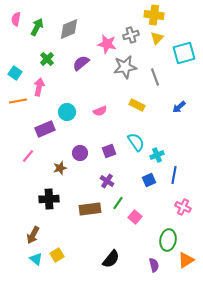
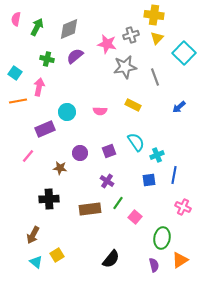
cyan square at (184, 53): rotated 30 degrees counterclockwise
green cross at (47, 59): rotated 32 degrees counterclockwise
purple semicircle at (81, 63): moved 6 px left, 7 px up
yellow rectangle at (137, 105): moved 4 px left
pink semicircle at (100, 111): rotated 24 degrees clockwise
brown star at (60, 168): rotated 24 degrees clockwise
blue square at (149, 180): rotated 16 degrees clockwise
green ellipse at (168, 240): moved 6 px left, 2 px up
cyan triangle at (36, 259): moved 3 px down
orange triangle at (186, 260): moved 6 px left
